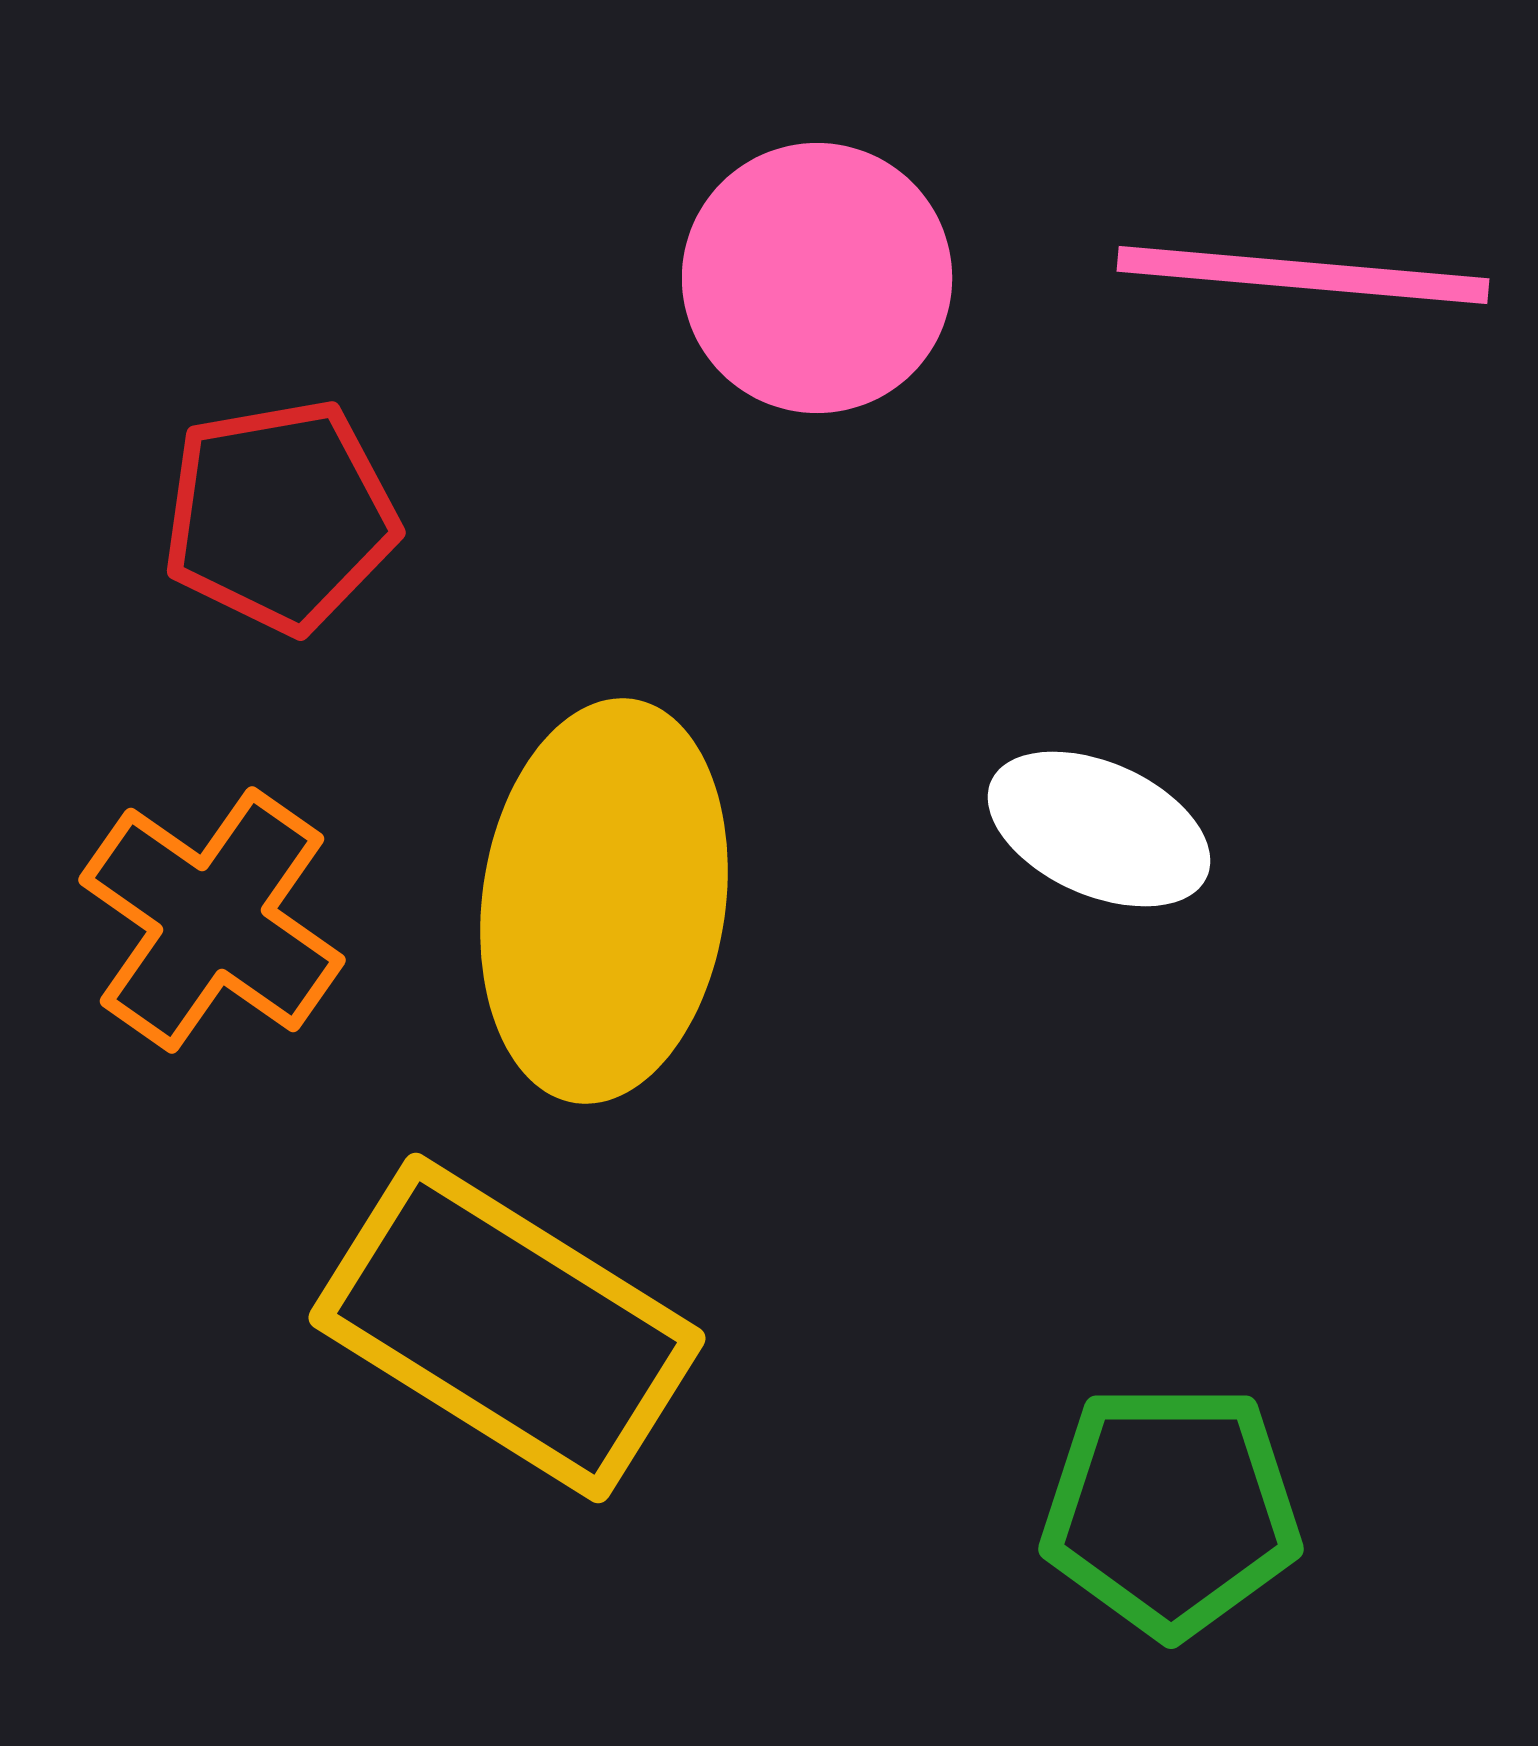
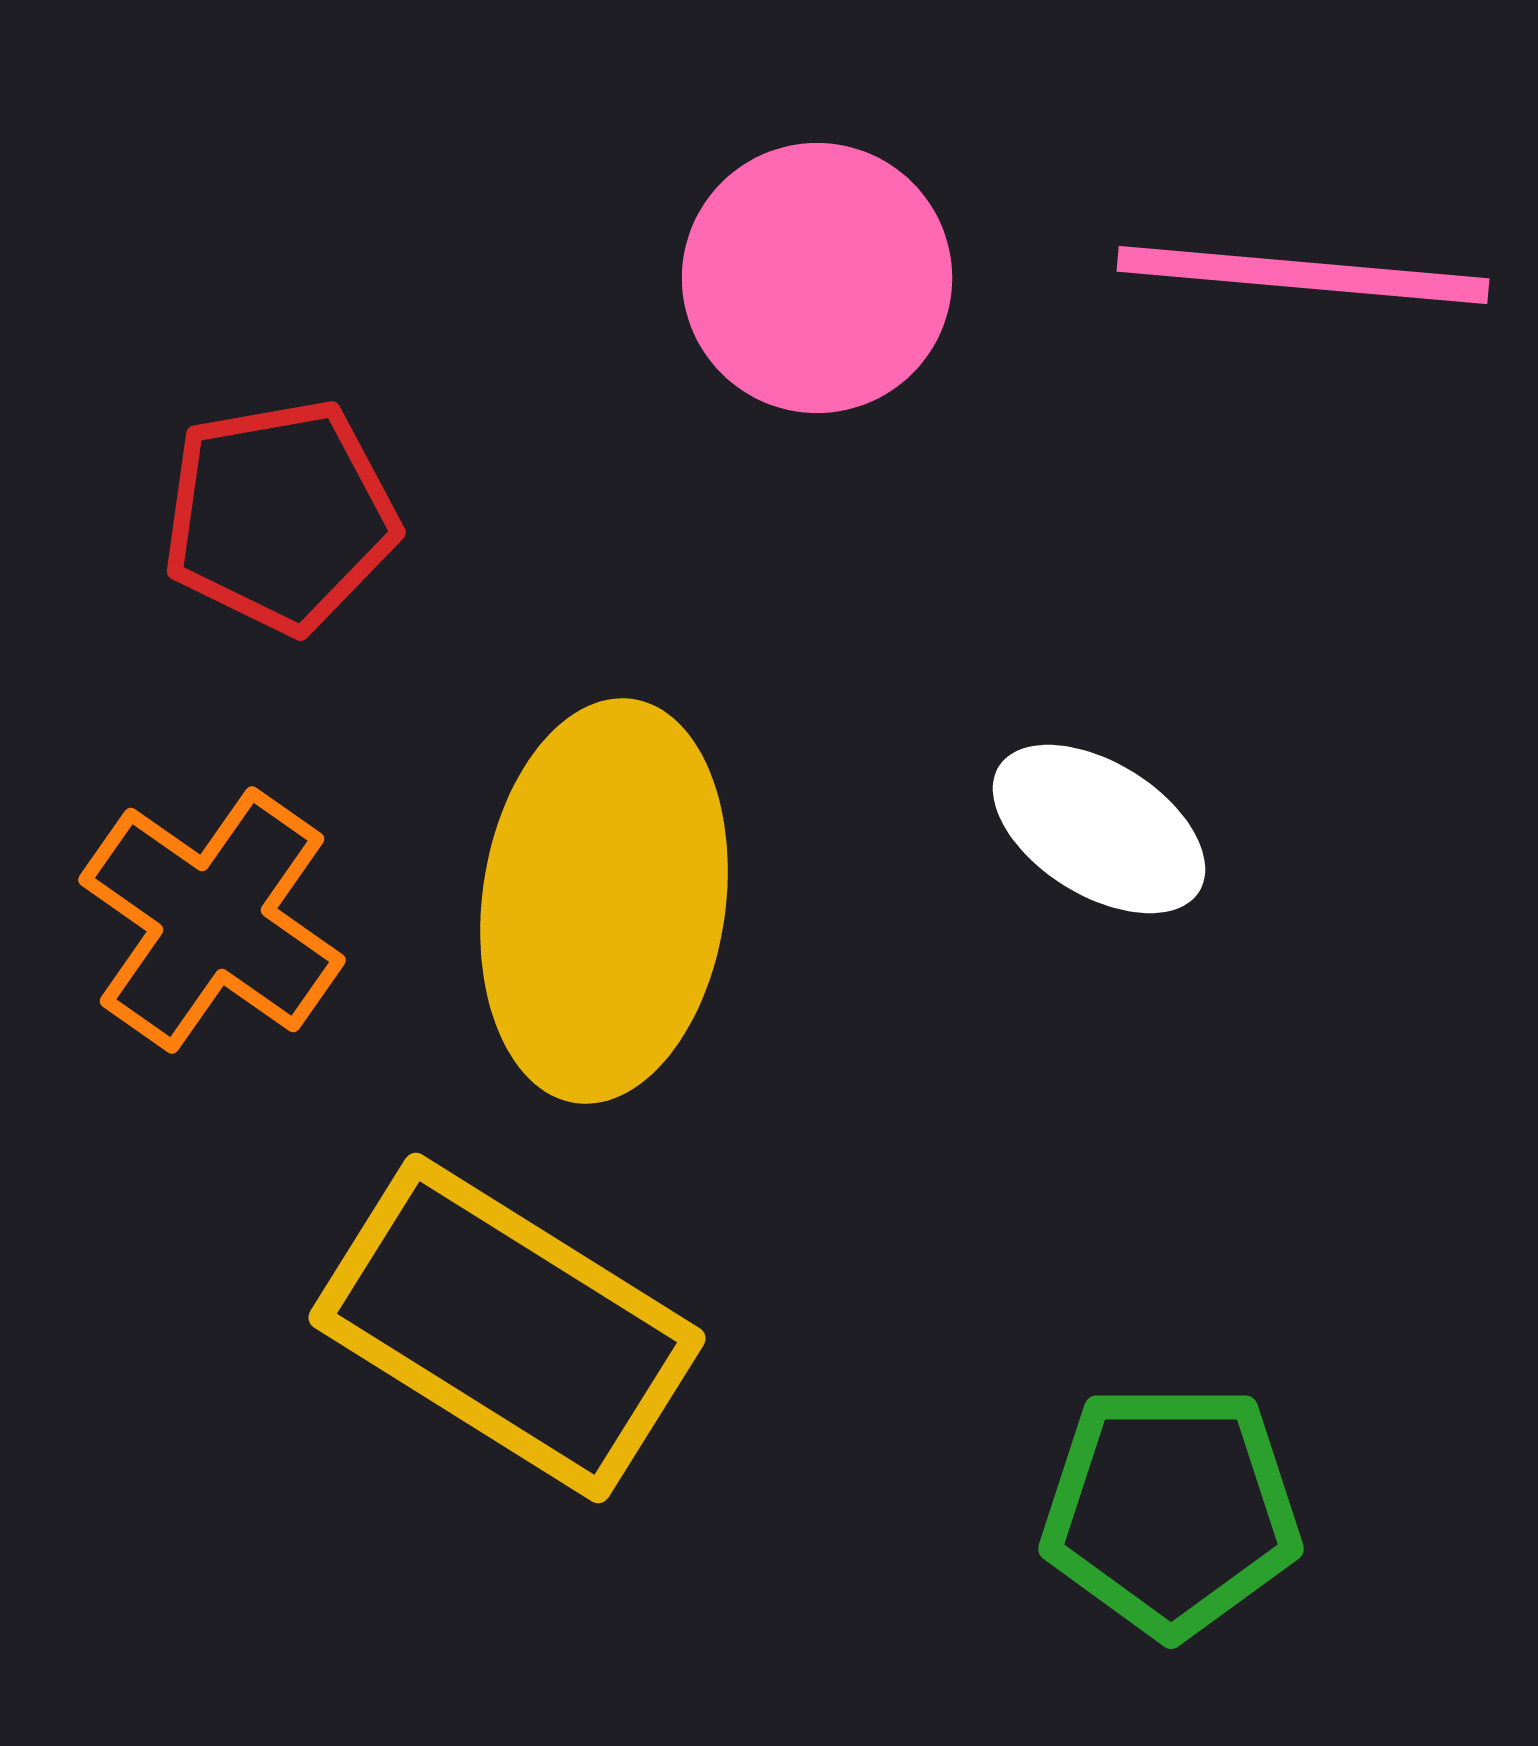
white ellipse: rotated 8 degrees clockwise
